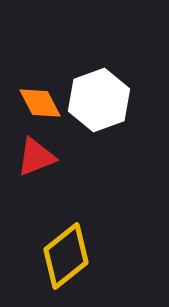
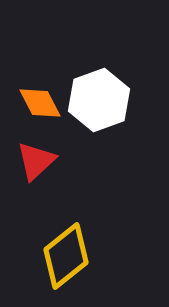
red triangle: moved 4 px down; rotated 21 degrees counterclockwise
